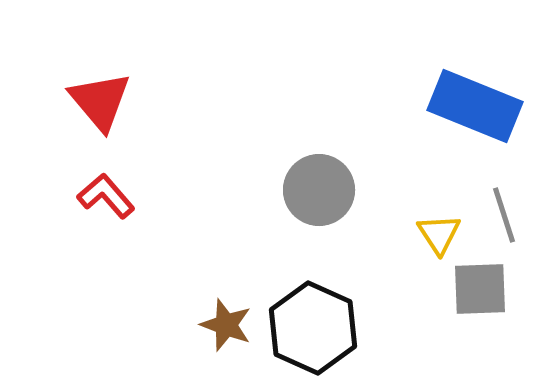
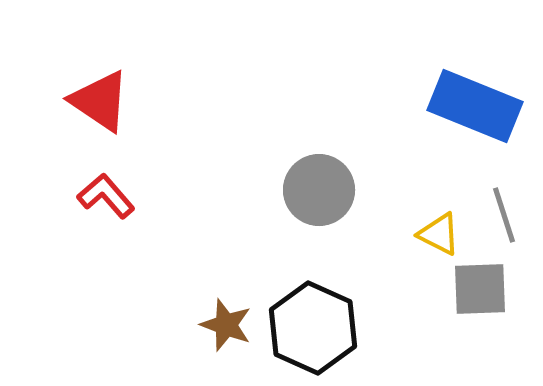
red triangle: rotated 16 degrees counterclockwise
yellow triangle: rotated 30 degrees counterclockwise
